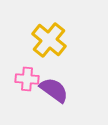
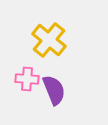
purple semicircle: rotated 32 degrees clockwise
